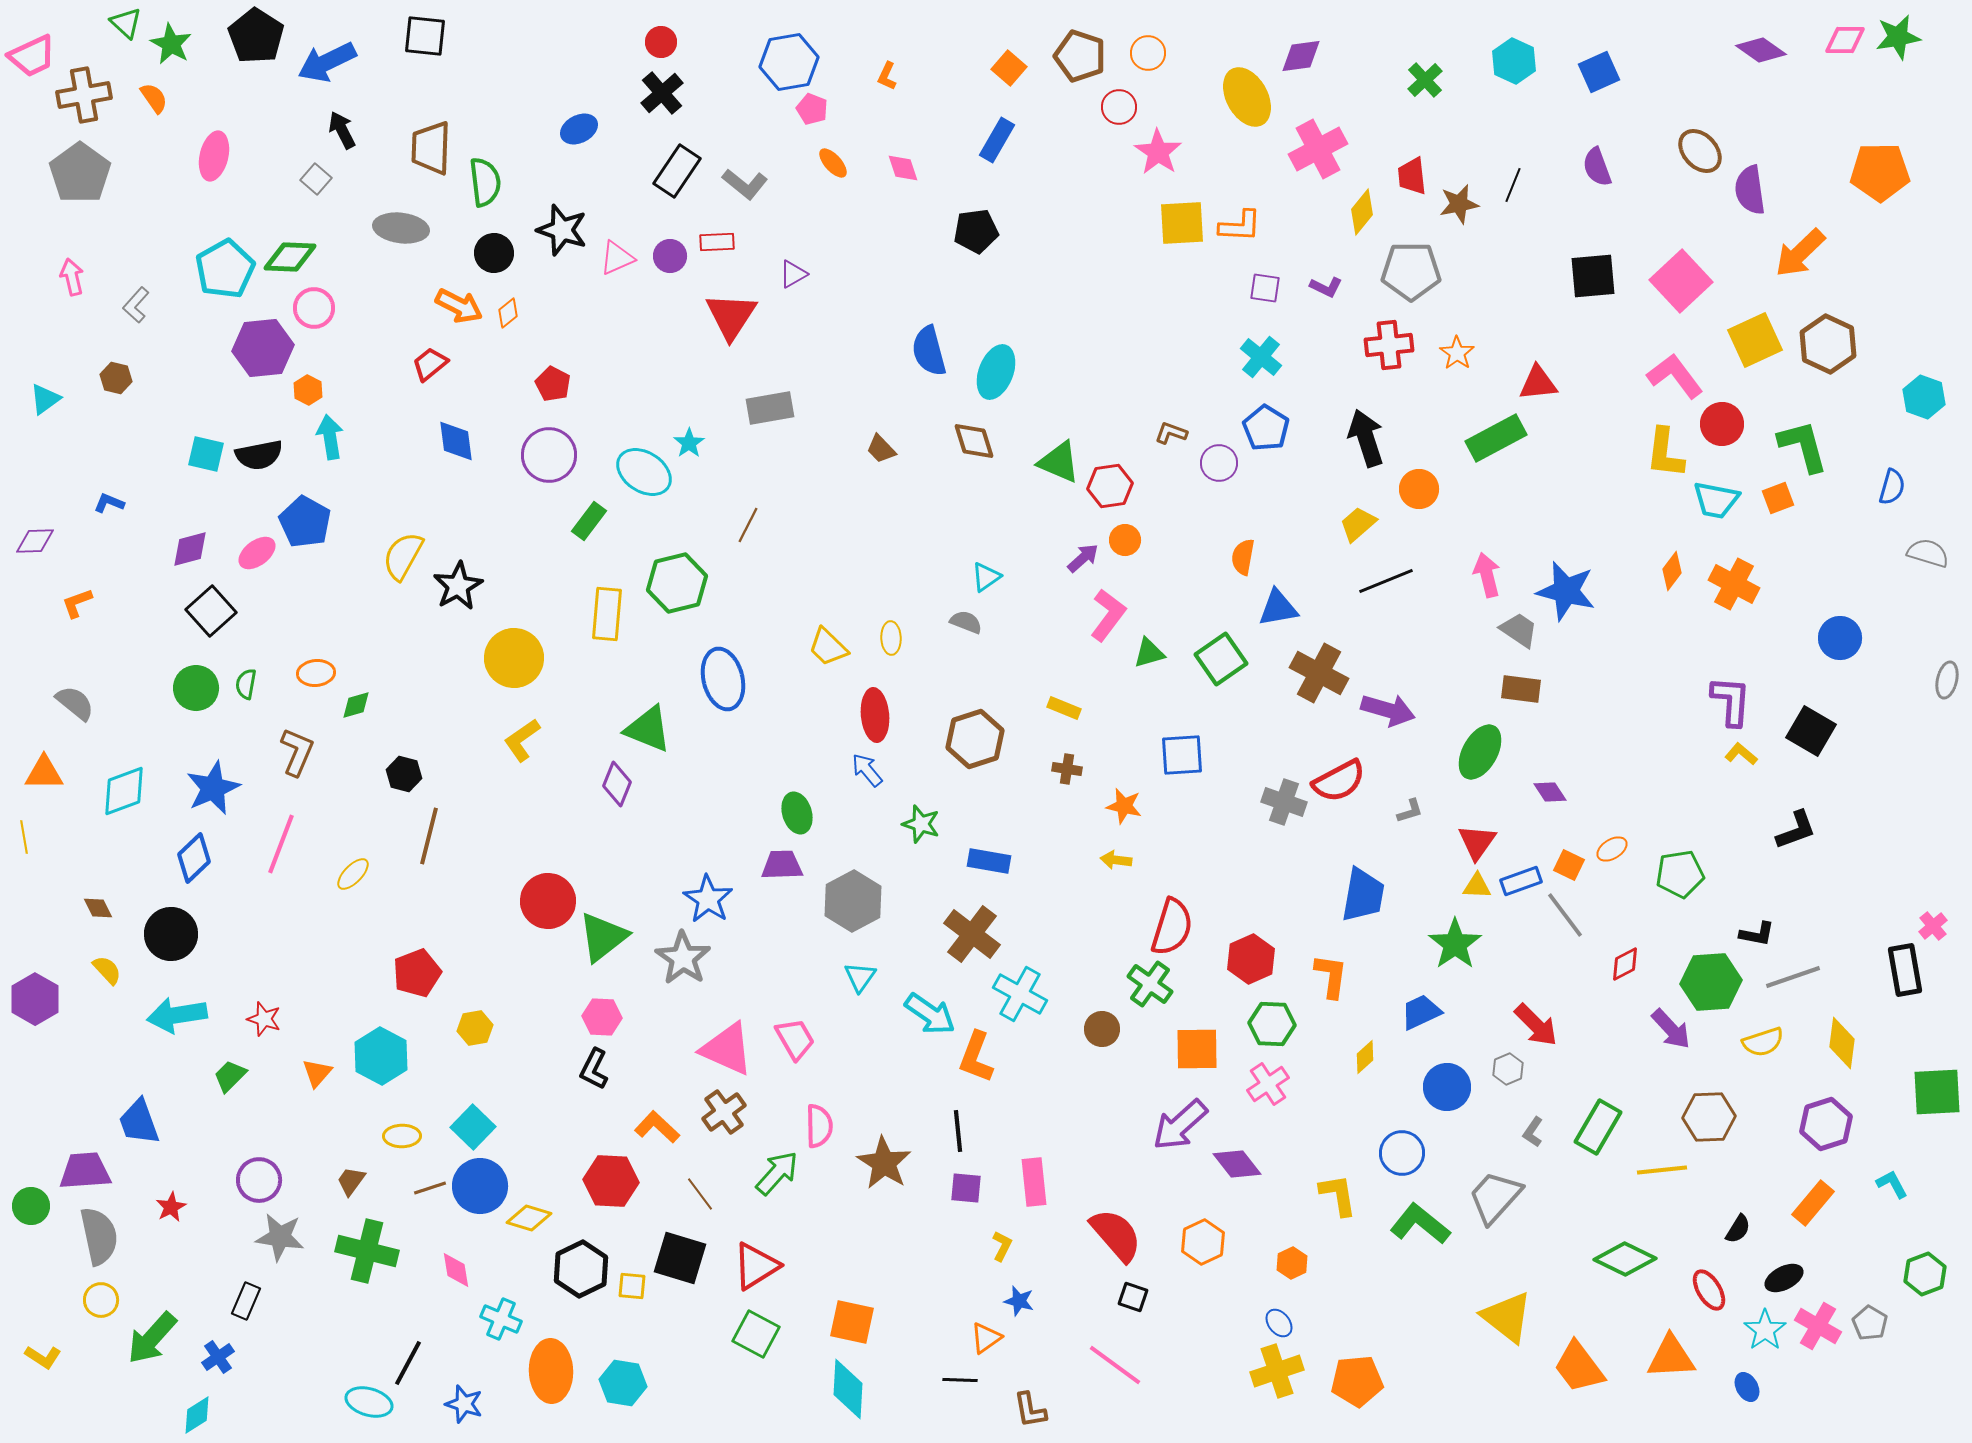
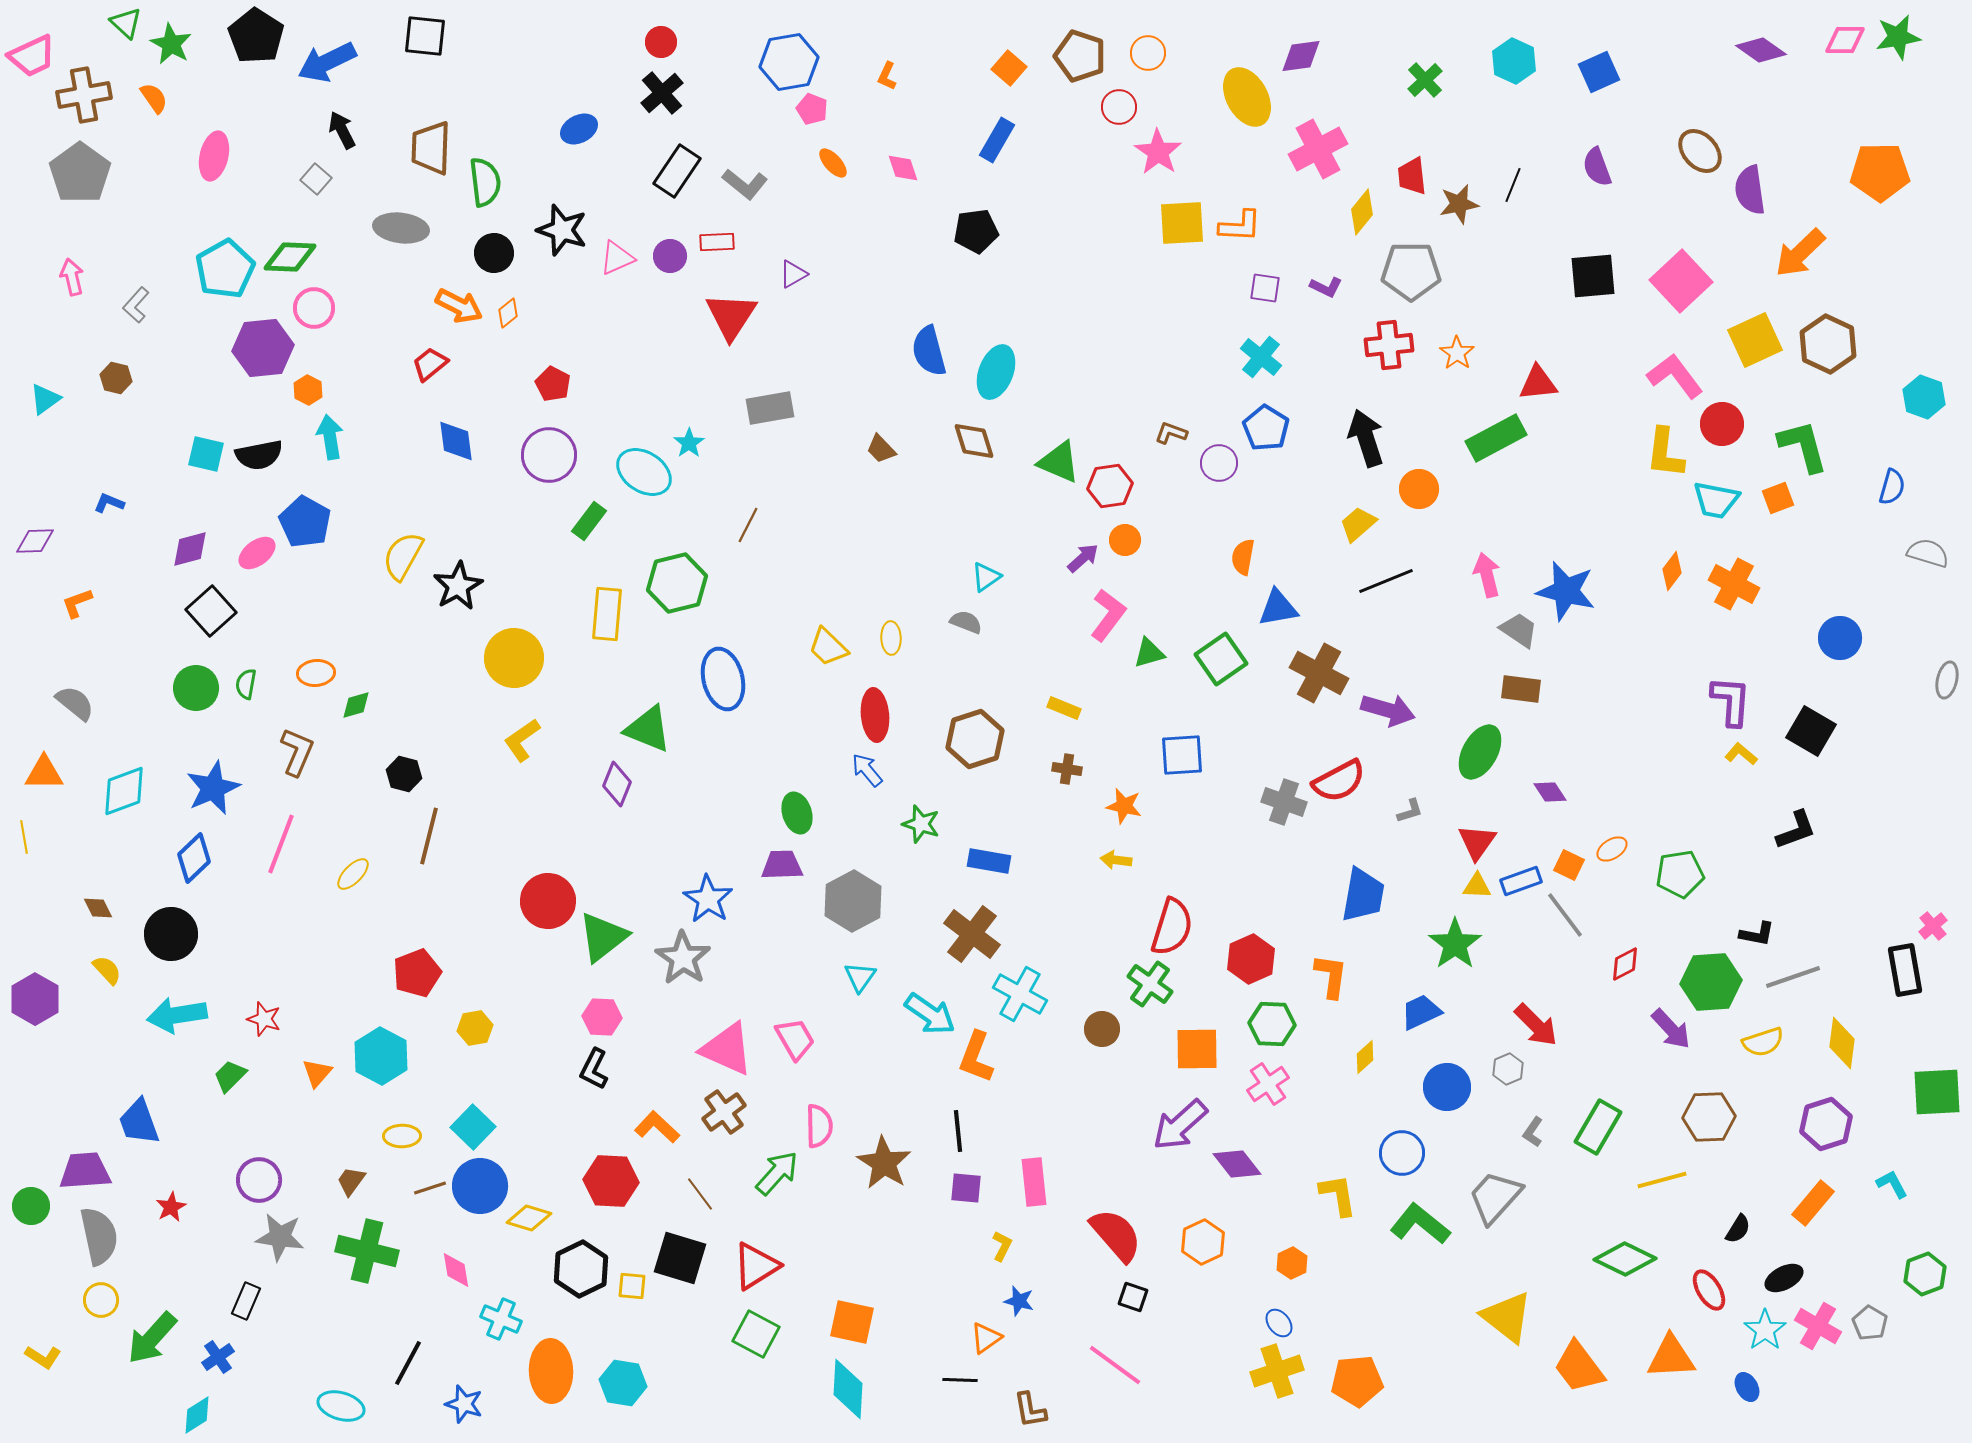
yellow line at (1662, 1170): moved 10 px down; rotated 9 degrees counterclockwise
cyan ellipse at (369, 1402): moved 28 px left, 4 px down
